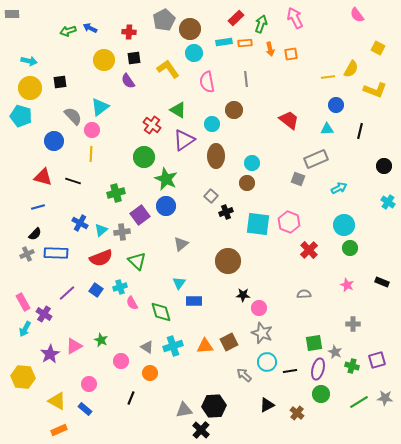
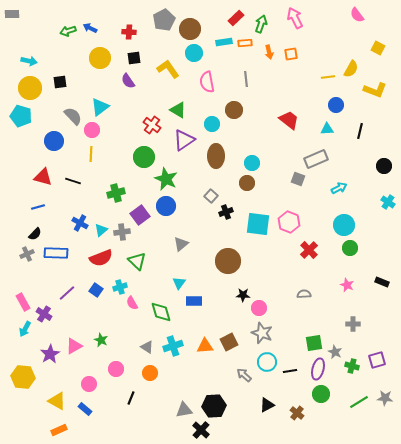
orange arrow at (270, 49): moved 1 px left, 3 px down
yellow circle at (104, 60): moved 4 px left, 2 px up
pink circle at (121, 361): moved 5 px left, 8 px down
